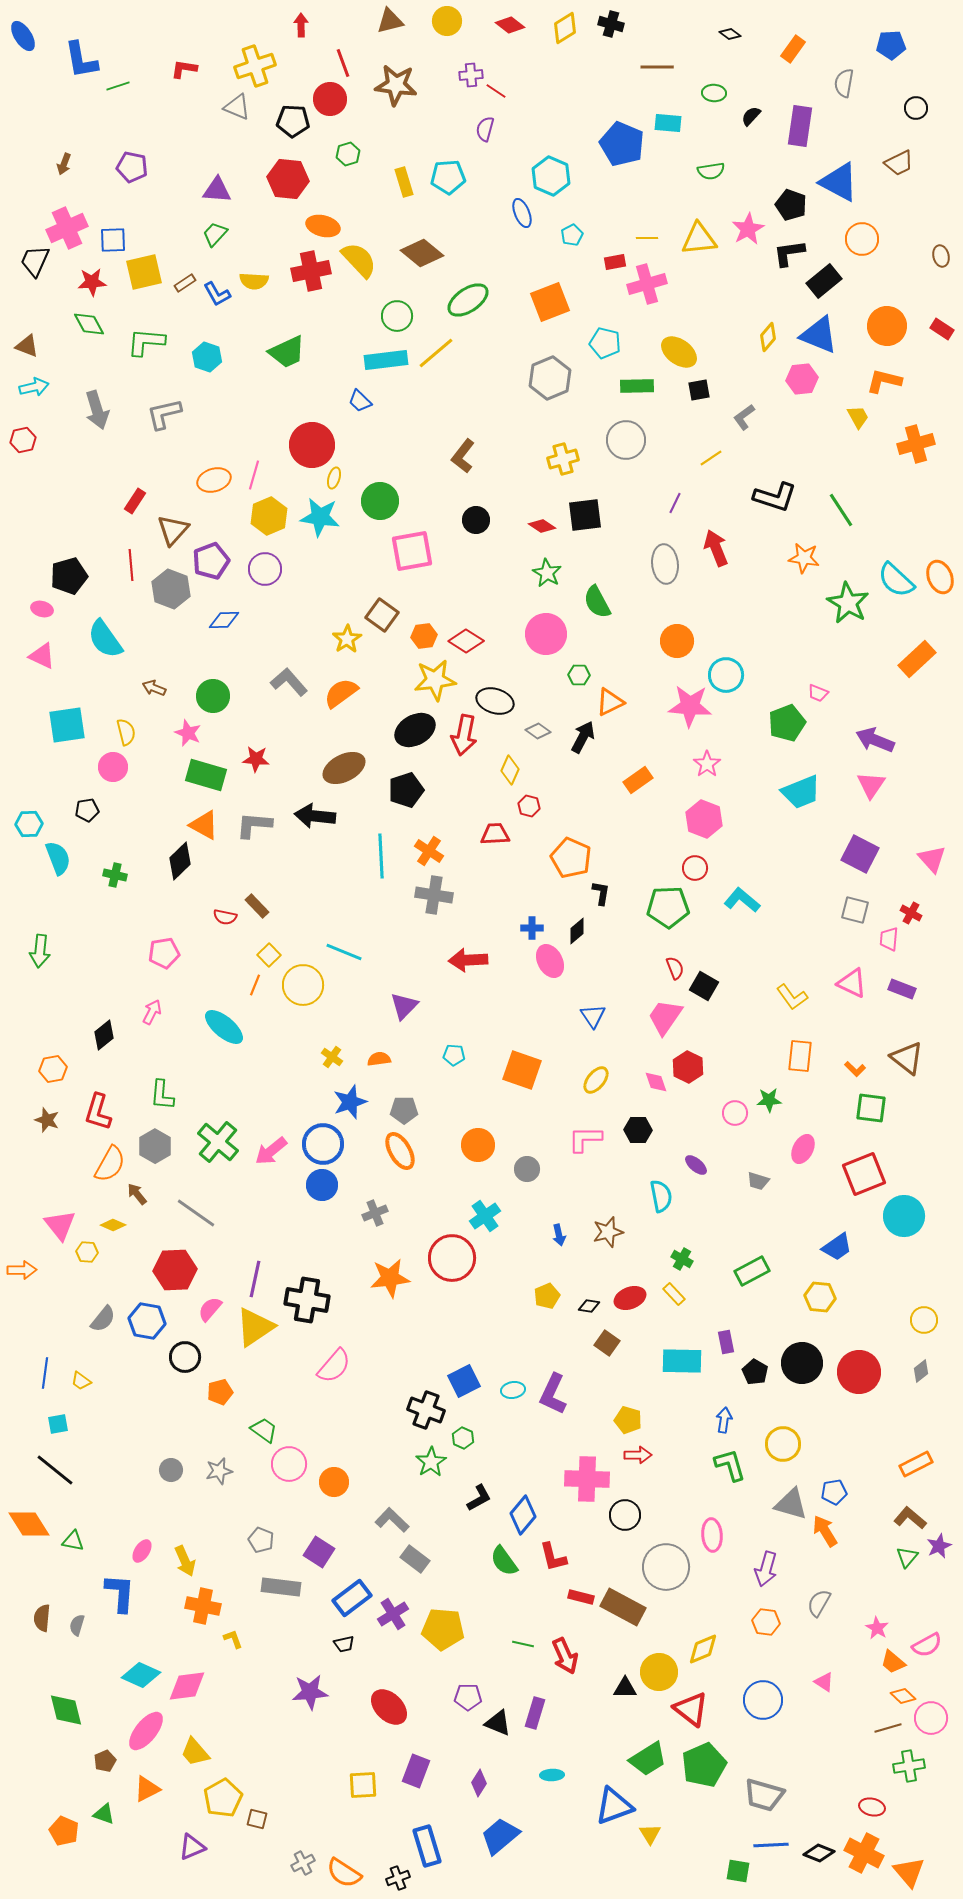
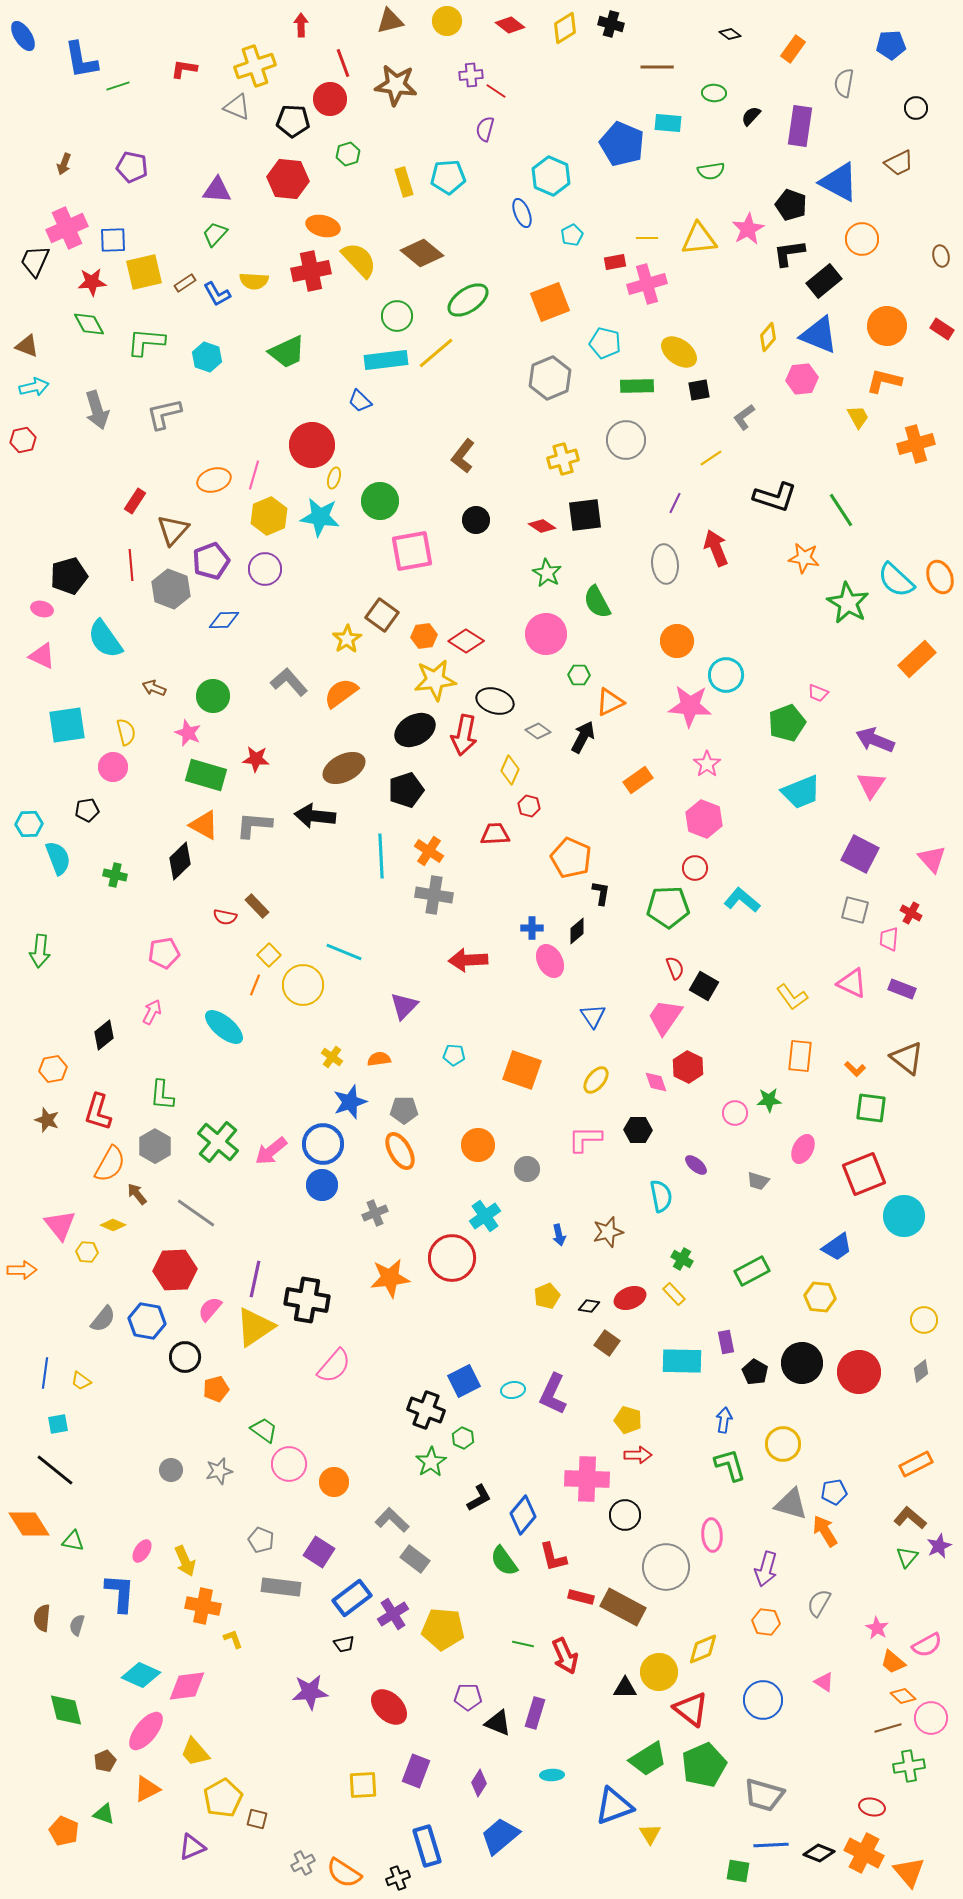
orange pentagon at (220, 1392): moved 4 px left, 3 px up
